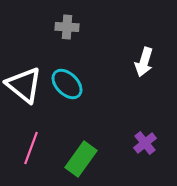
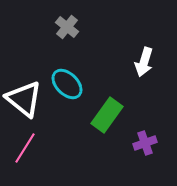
gray cross: rotated 35 degrees clockwise
white triangle: moved 14 px down
purple cross: rotated 20 degrees clockwise
pink line: moved 6 px left; rotated 12 degrees clockwise
green rectangle: moved 26 px right, 44 px up
